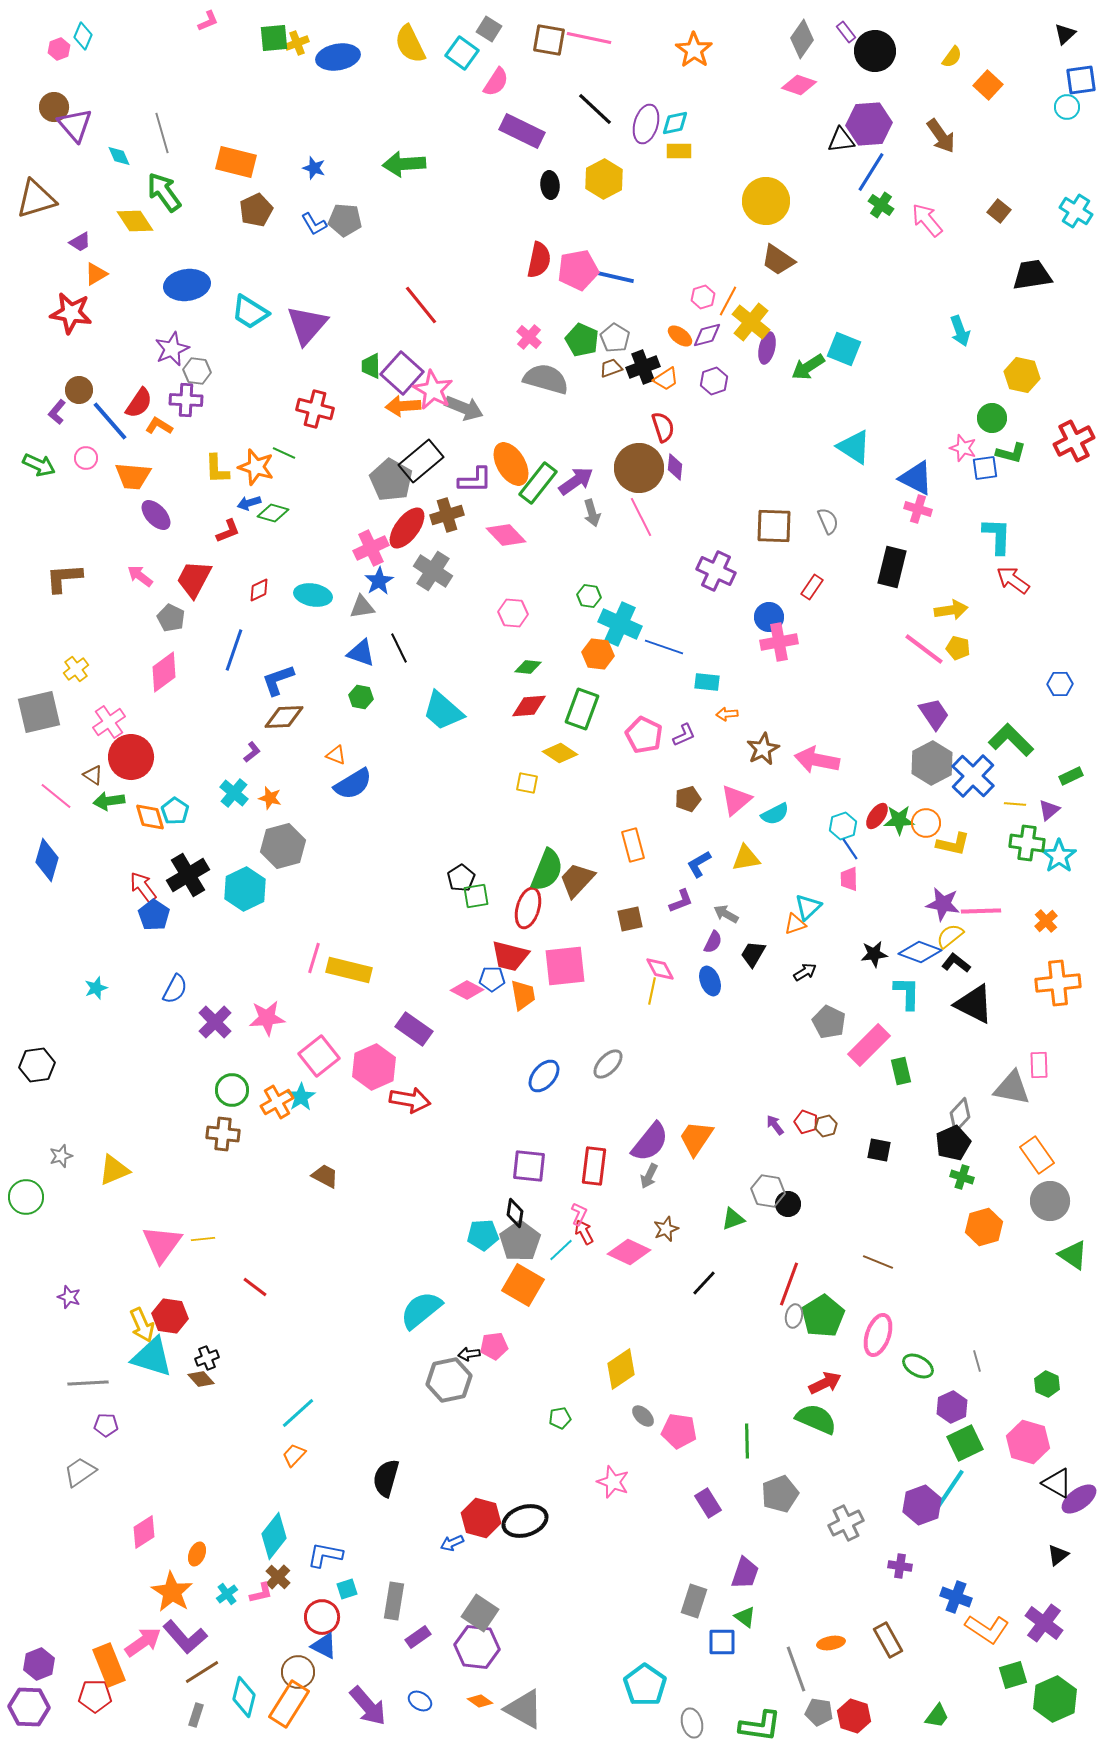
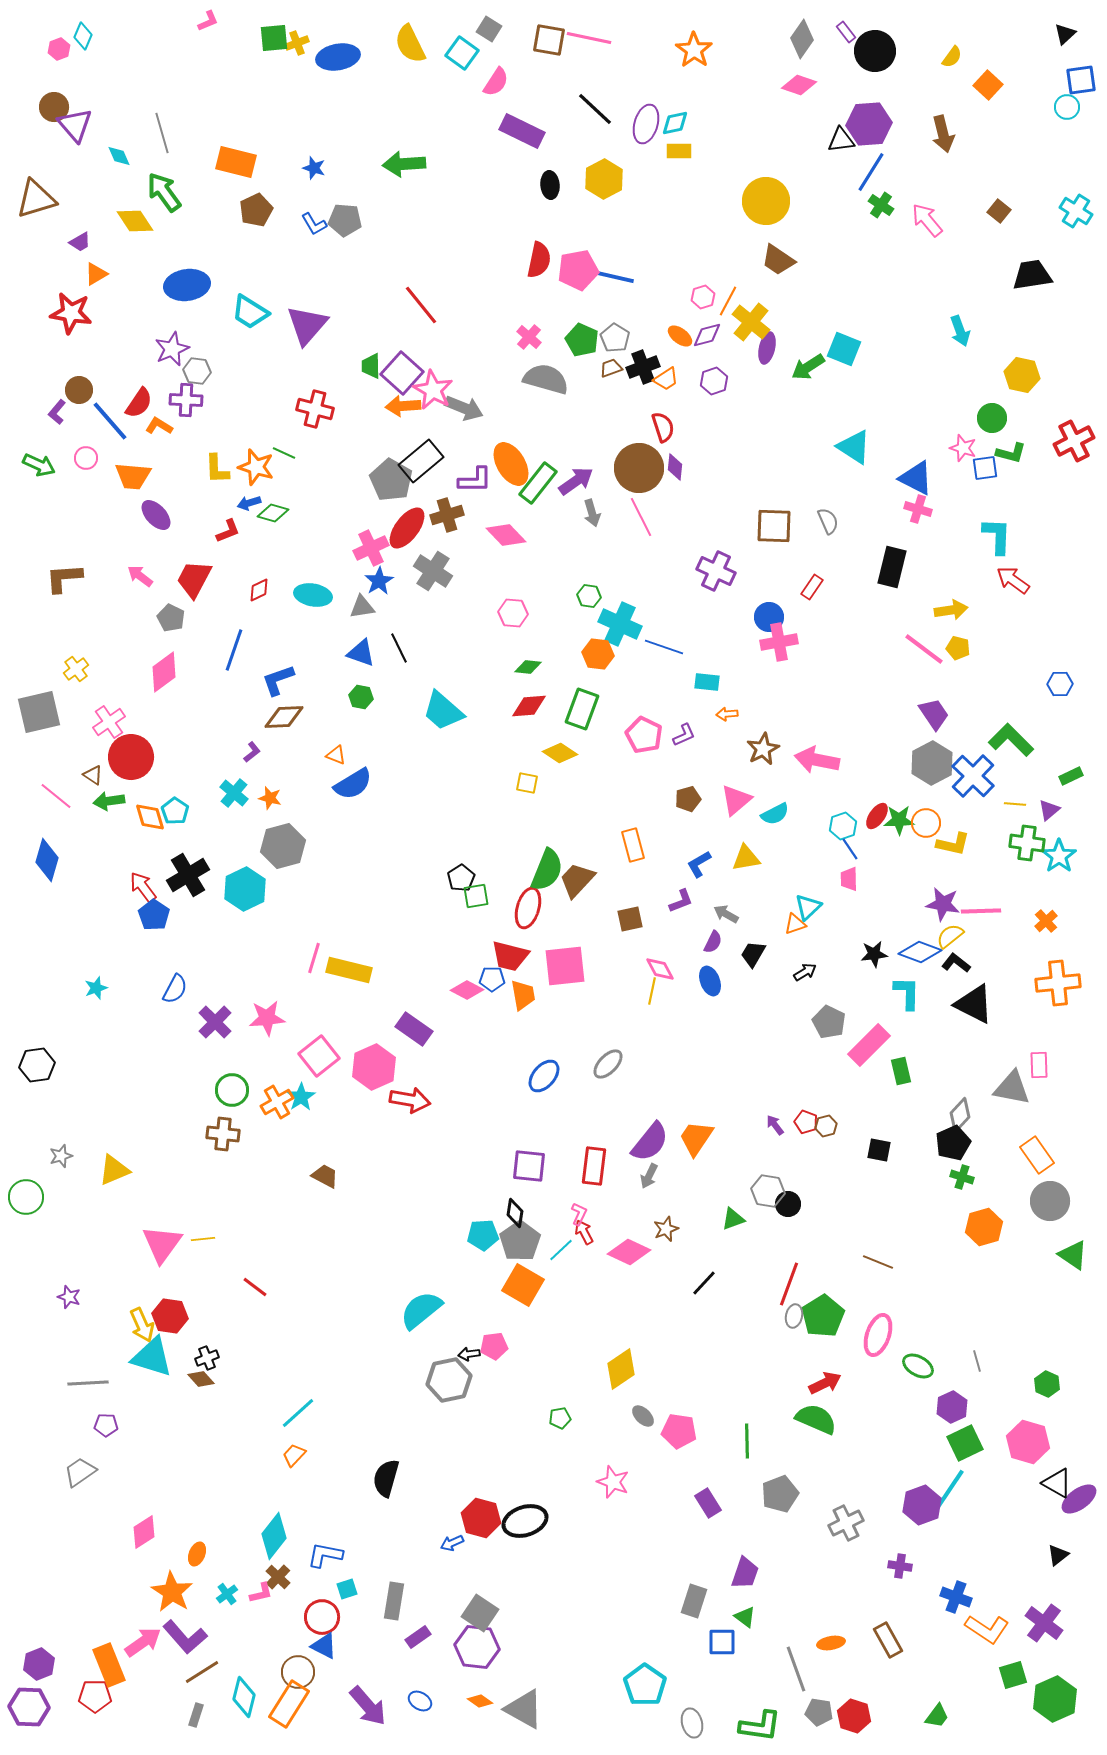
brown arrow at (941, 136): moved 2 px right, 2 px up; rotated 21 degrees clockwise
